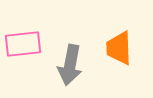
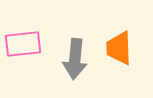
gray arrow: moved 5 px right, 6 px up; rotated 6 degrees counterclockwise
